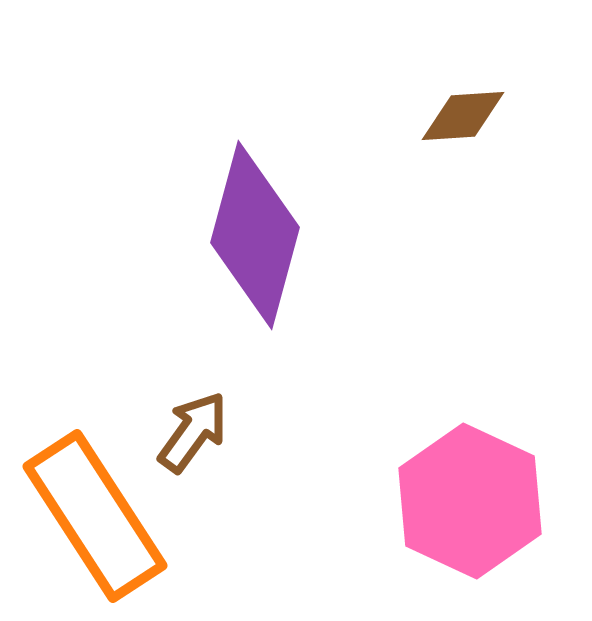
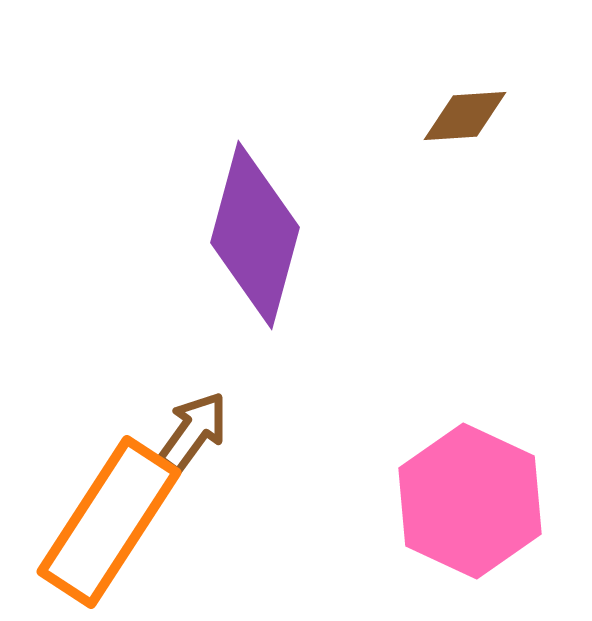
brown diamond: moved 2 px right
orange rectangle: moved 14 px right, 6 px down; rotated 66 degrees clockwise
